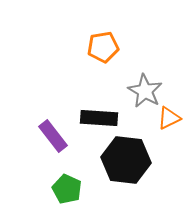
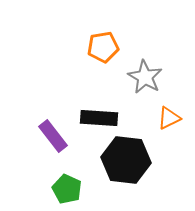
gray star: moved 14 px up
